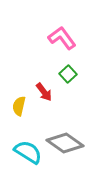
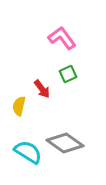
green square: rotated 18 degrees clockwise
red arrow: moved 2 px left, 3 px up
